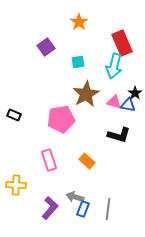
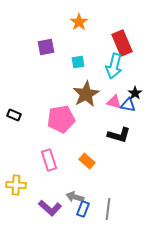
purple square: rotated 24 degrees clockwise
purple L-shape: rotated 90 degrees clockwise
